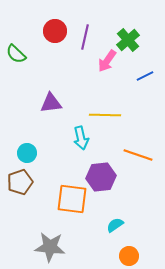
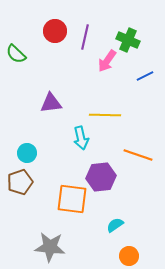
green cross: rotated 25 degrees counterclockwise
